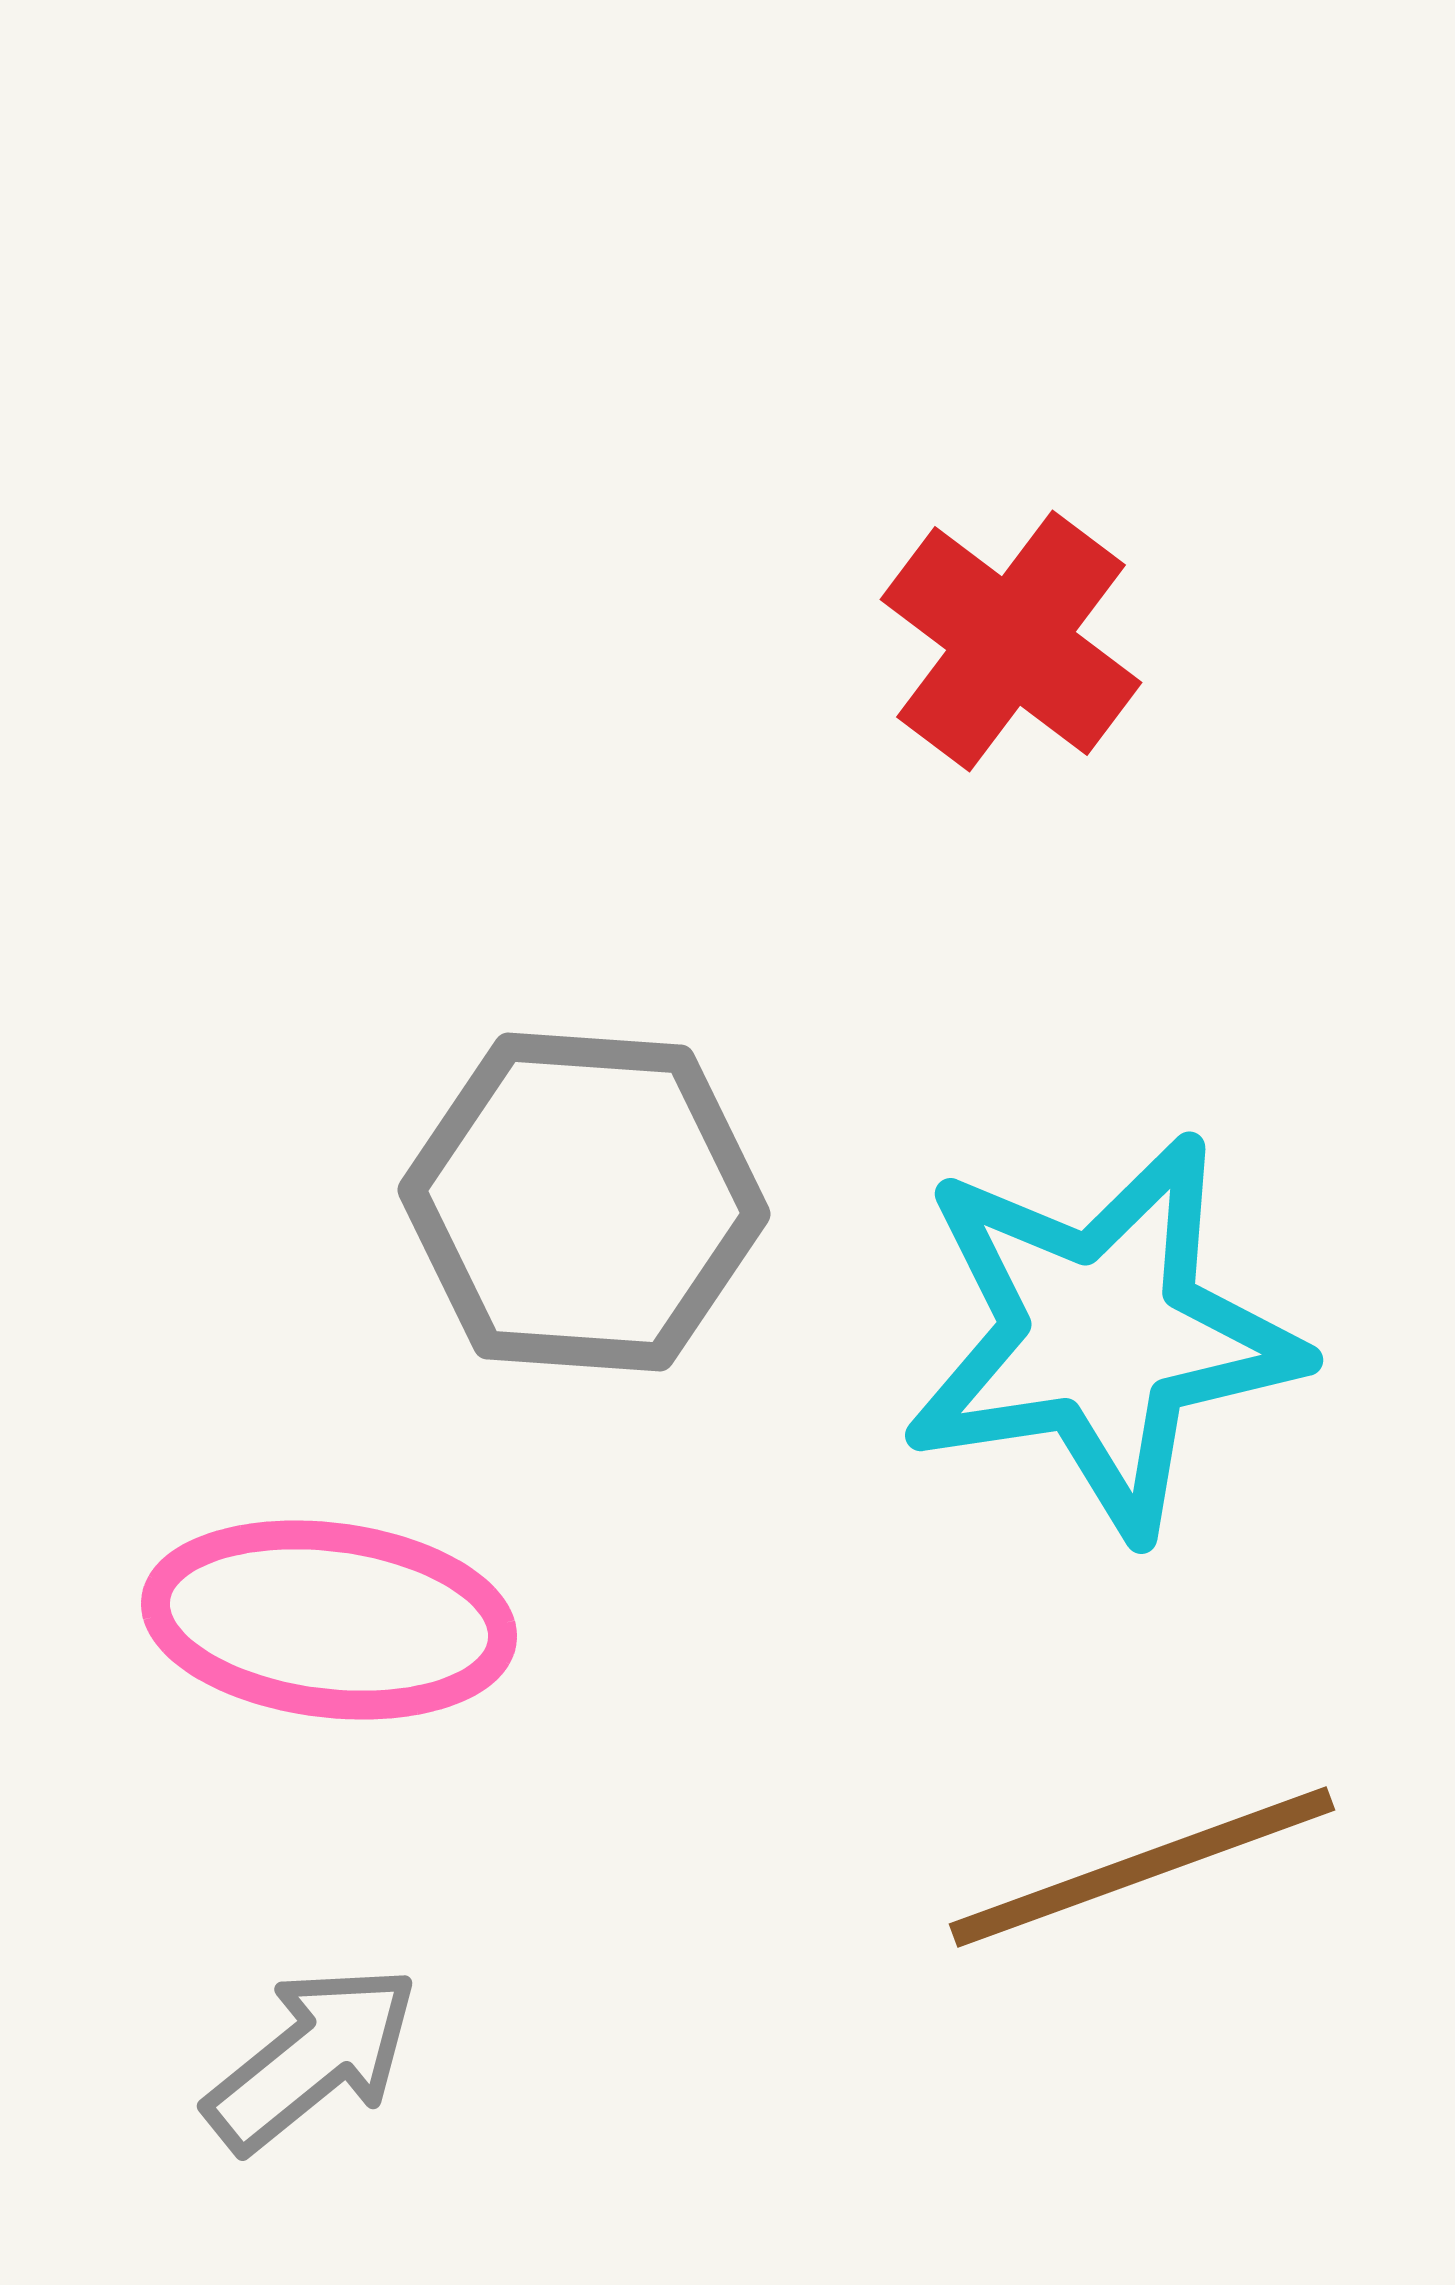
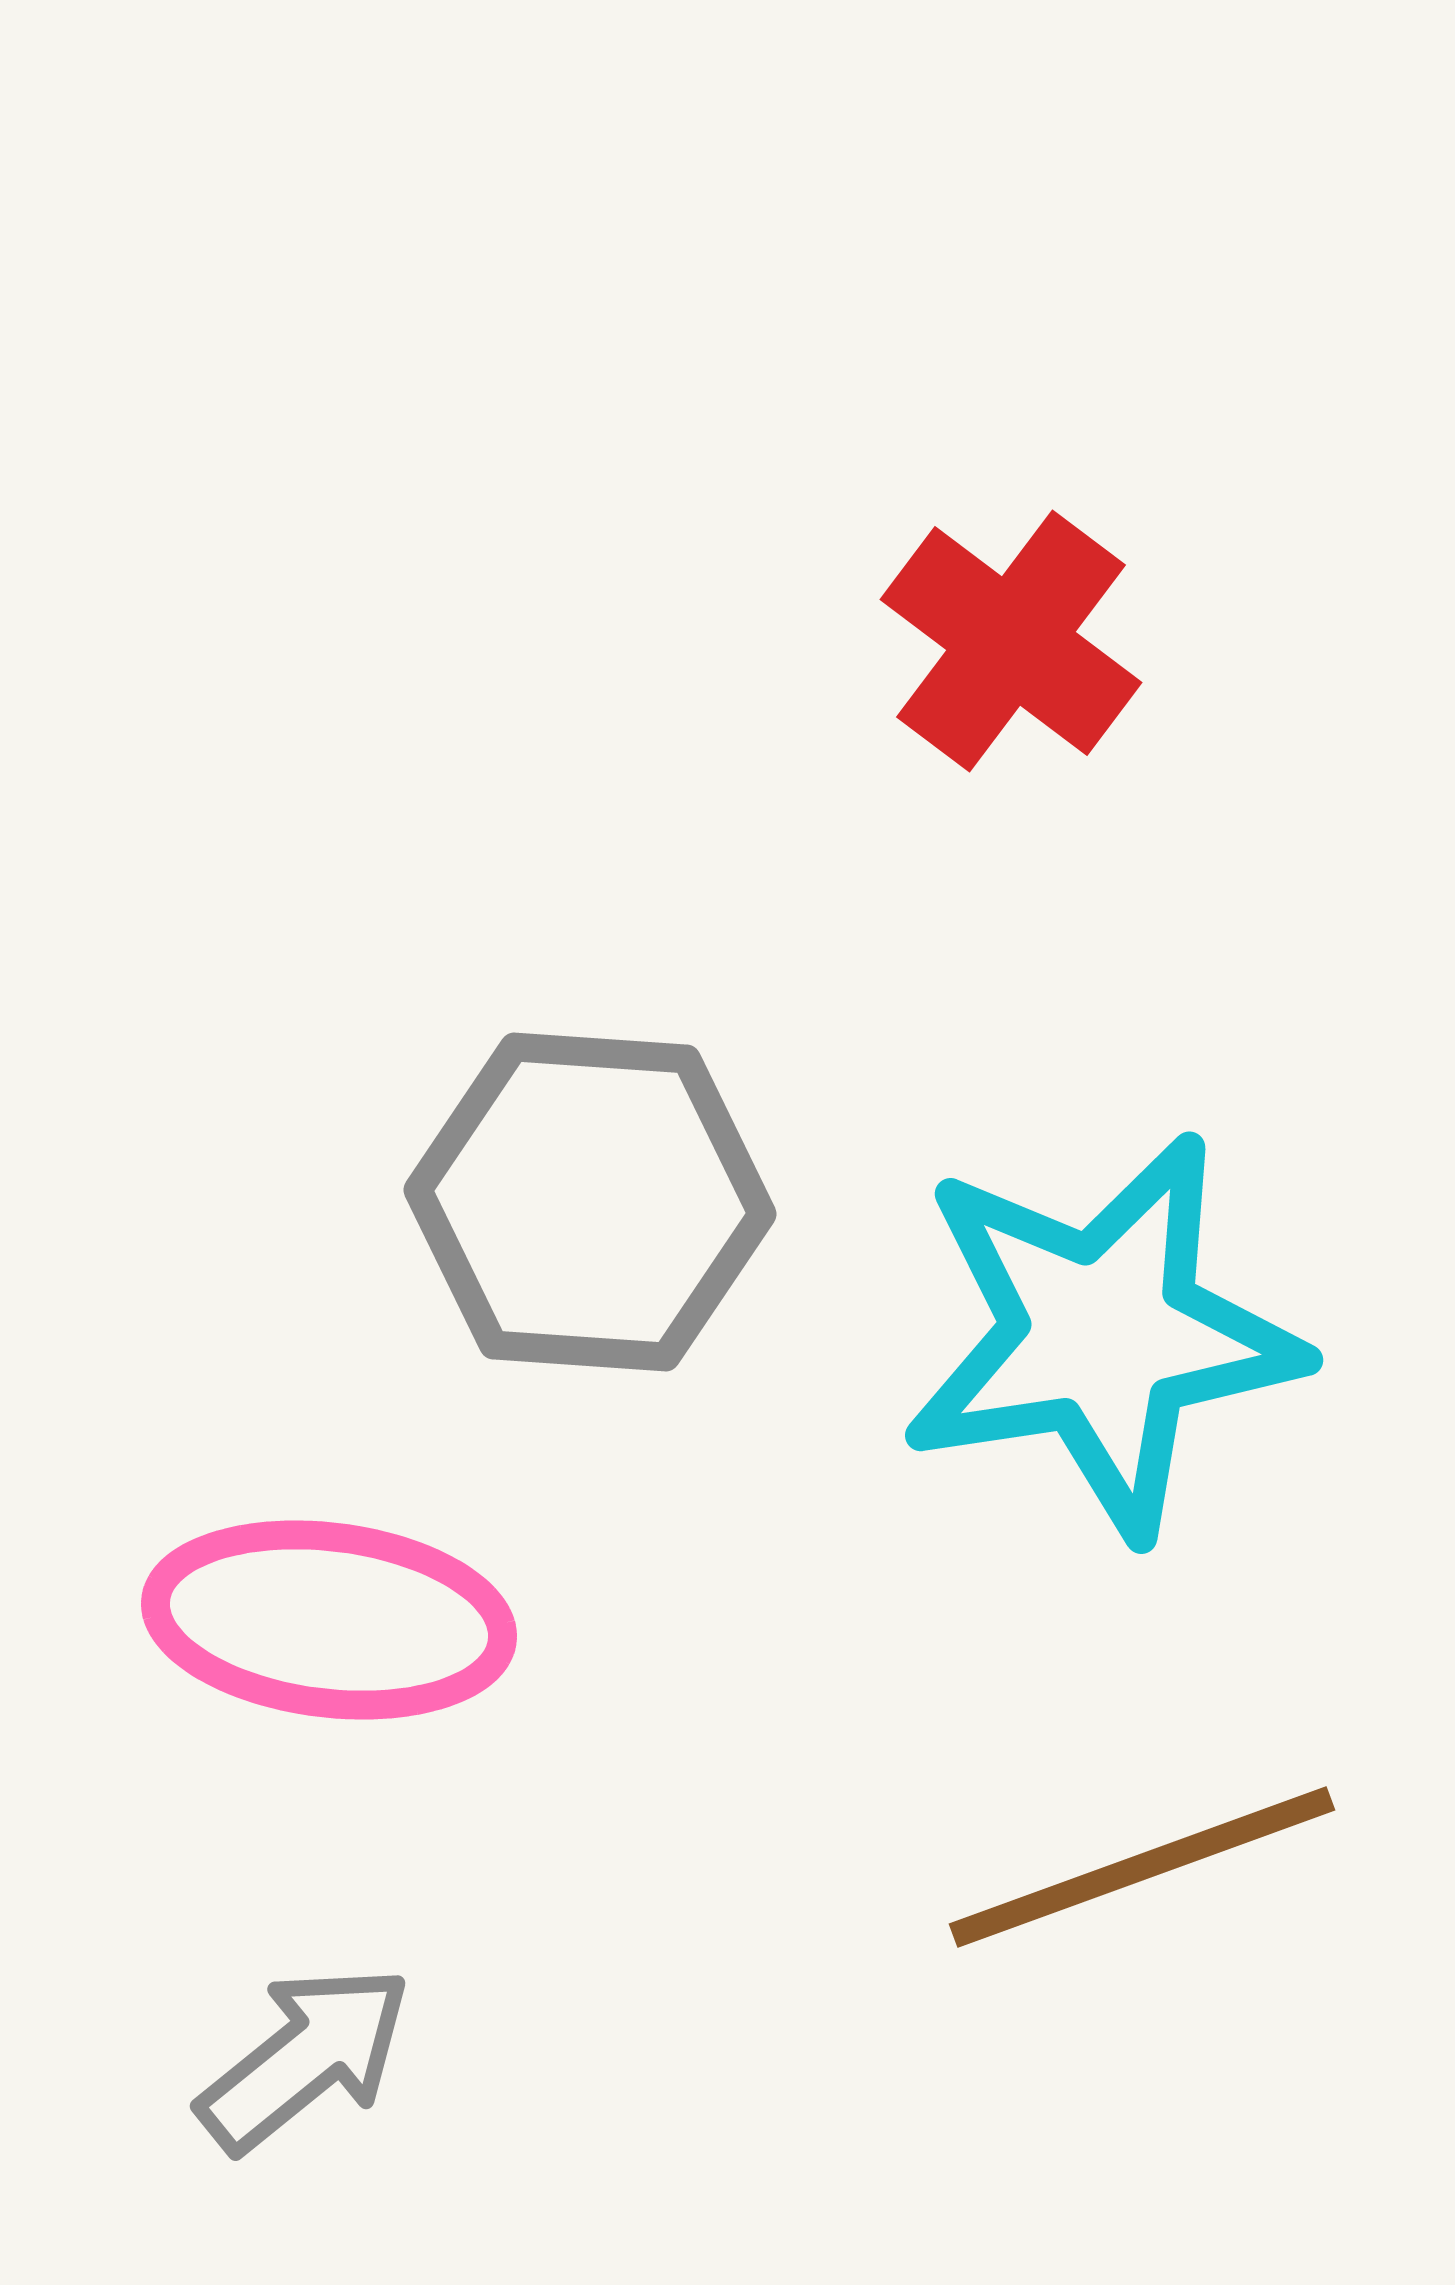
gray hexagon: moved 6 px right
gray arrow: moved 7 px left
